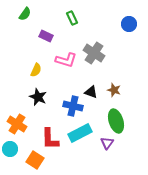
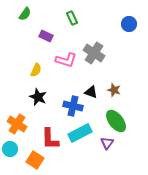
green ellipse: rotated 20 degrees counterclockwise
